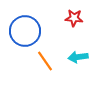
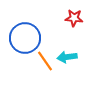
blue circle: moved 7 px down
cyan arrow: moved 11 px left
